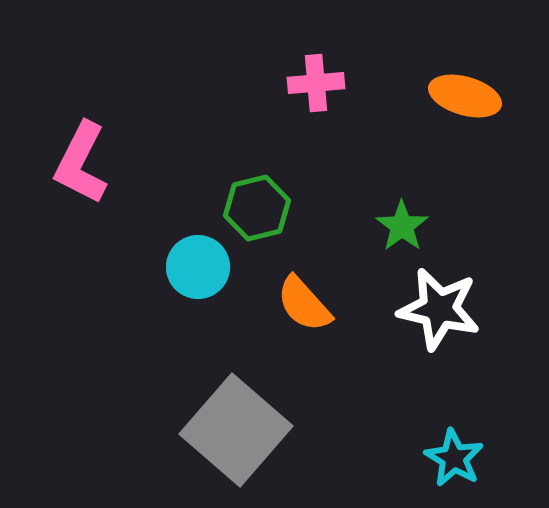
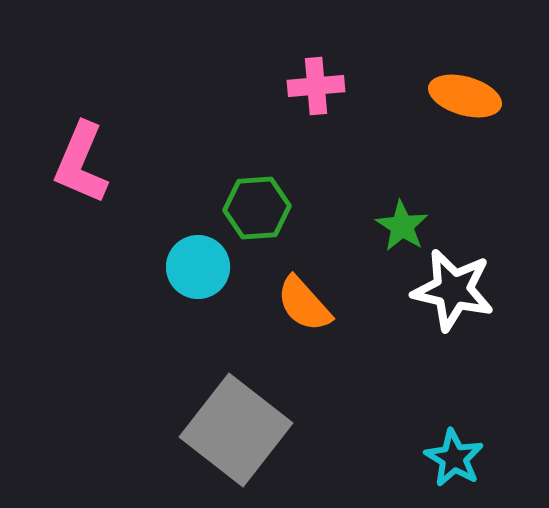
pink cross: moved 3 px down
pink L-shape: rotated 4 degrees counterclockwise
green hexagon: rotated 10 degrees clockwise
green star: rotated 4 degrees counterclockwise
white star: moved 14 px right, 19 px up
gray square: rotated 3 degrees counterclockwise
